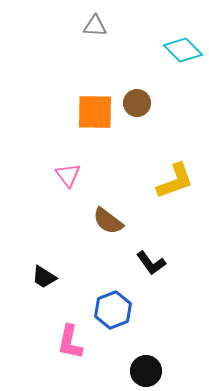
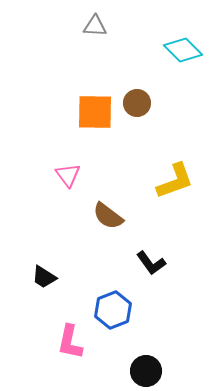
brown semicircle: moved 5 px up
